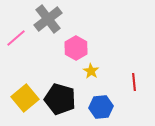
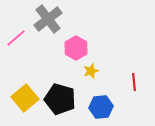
yellow star: rotated 21 degrees clockwise
